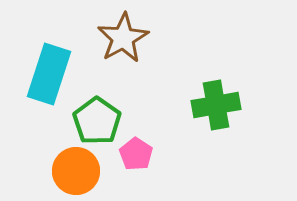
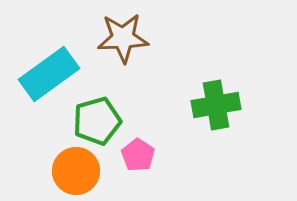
brown star: rotated 27 degrees clockwise
cyan rectangle: rotated 36 degrees clockwise
green pentagon: rotated 21 degrees clockwise
pink pentagon: moved 2 px right, 1 px down
